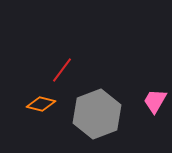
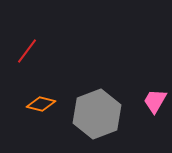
red line: moved 35 px left, 19 px up
